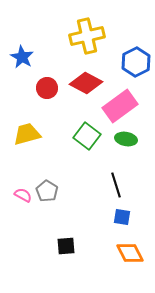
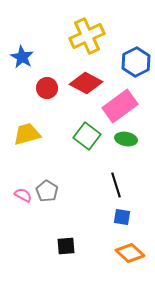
yellow cross: rotated 12 degrees counterclockwise
orange diamond: rotated 20 degrees counterclockwise
